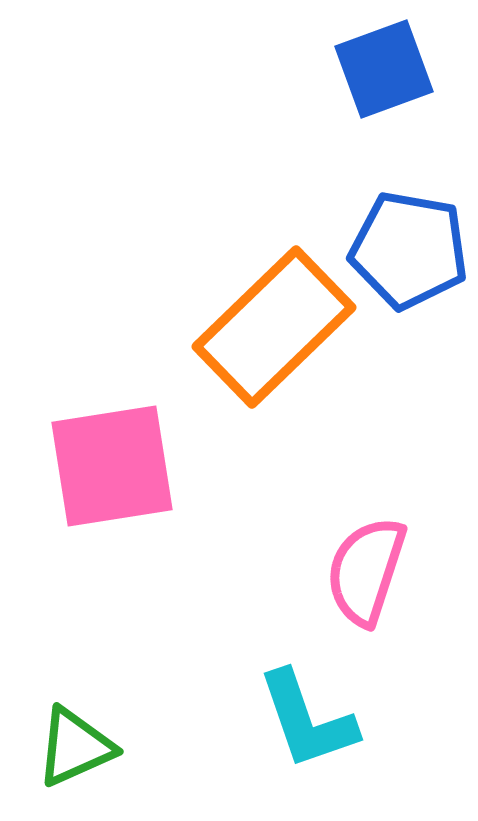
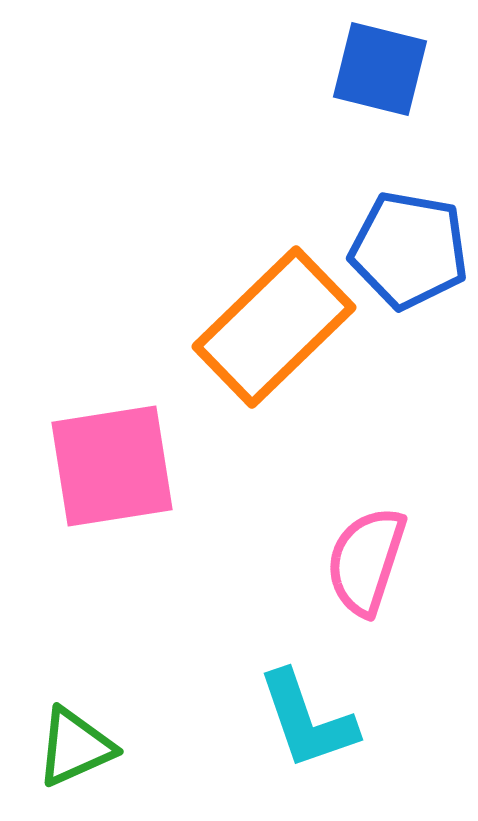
blue square: moved 4 px left; rotated 34 degrees clockwise
pink semicircle: moved 10 px up
